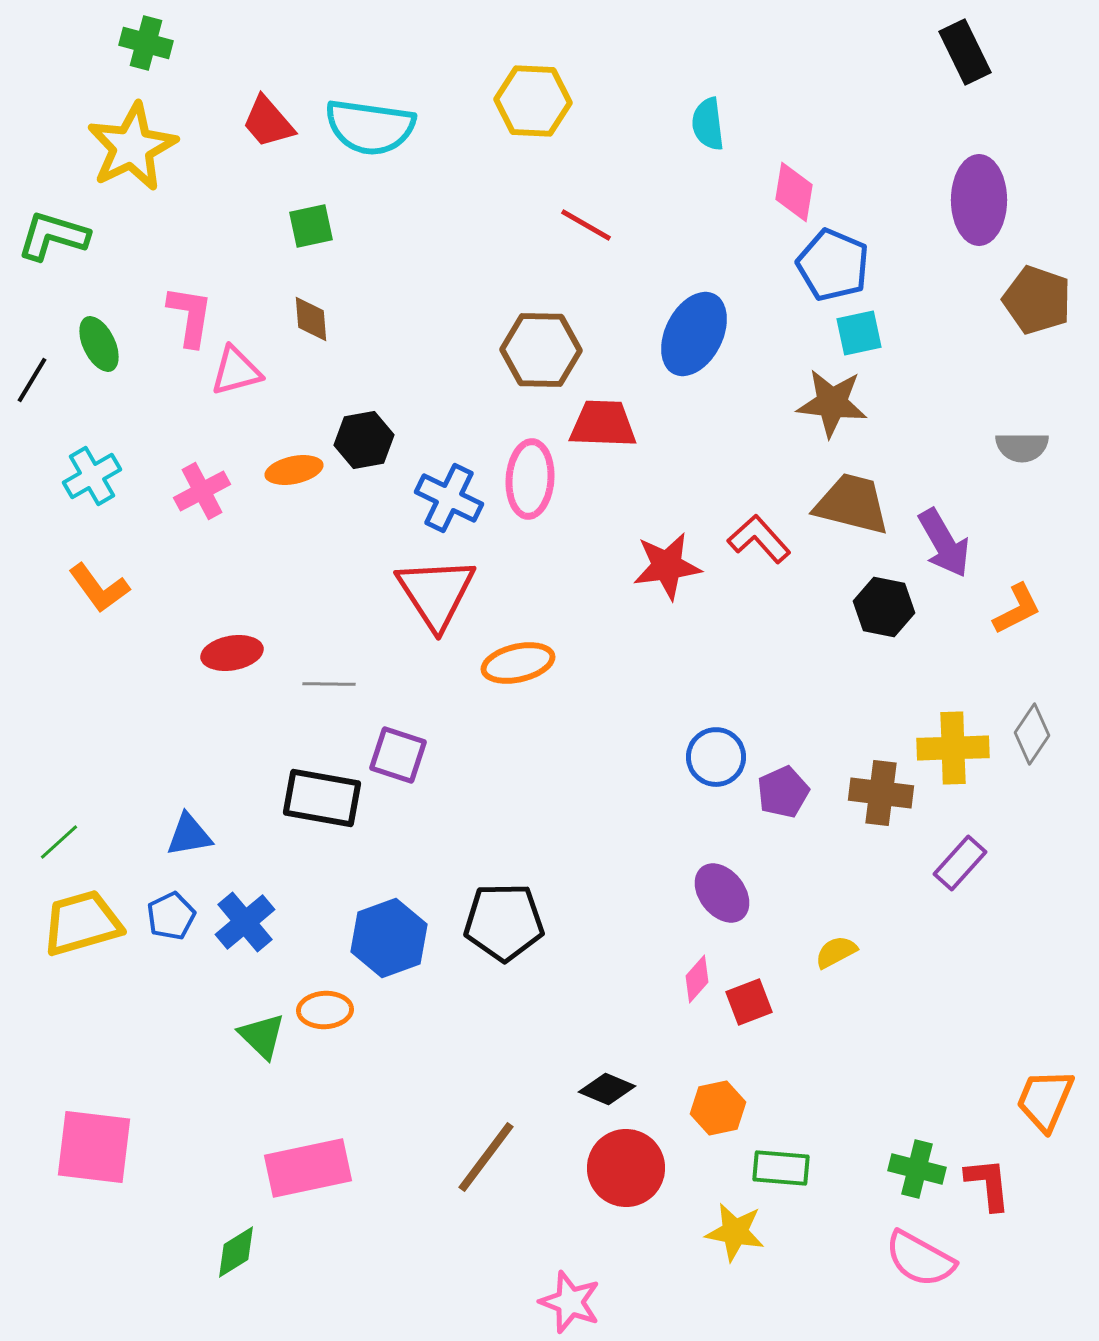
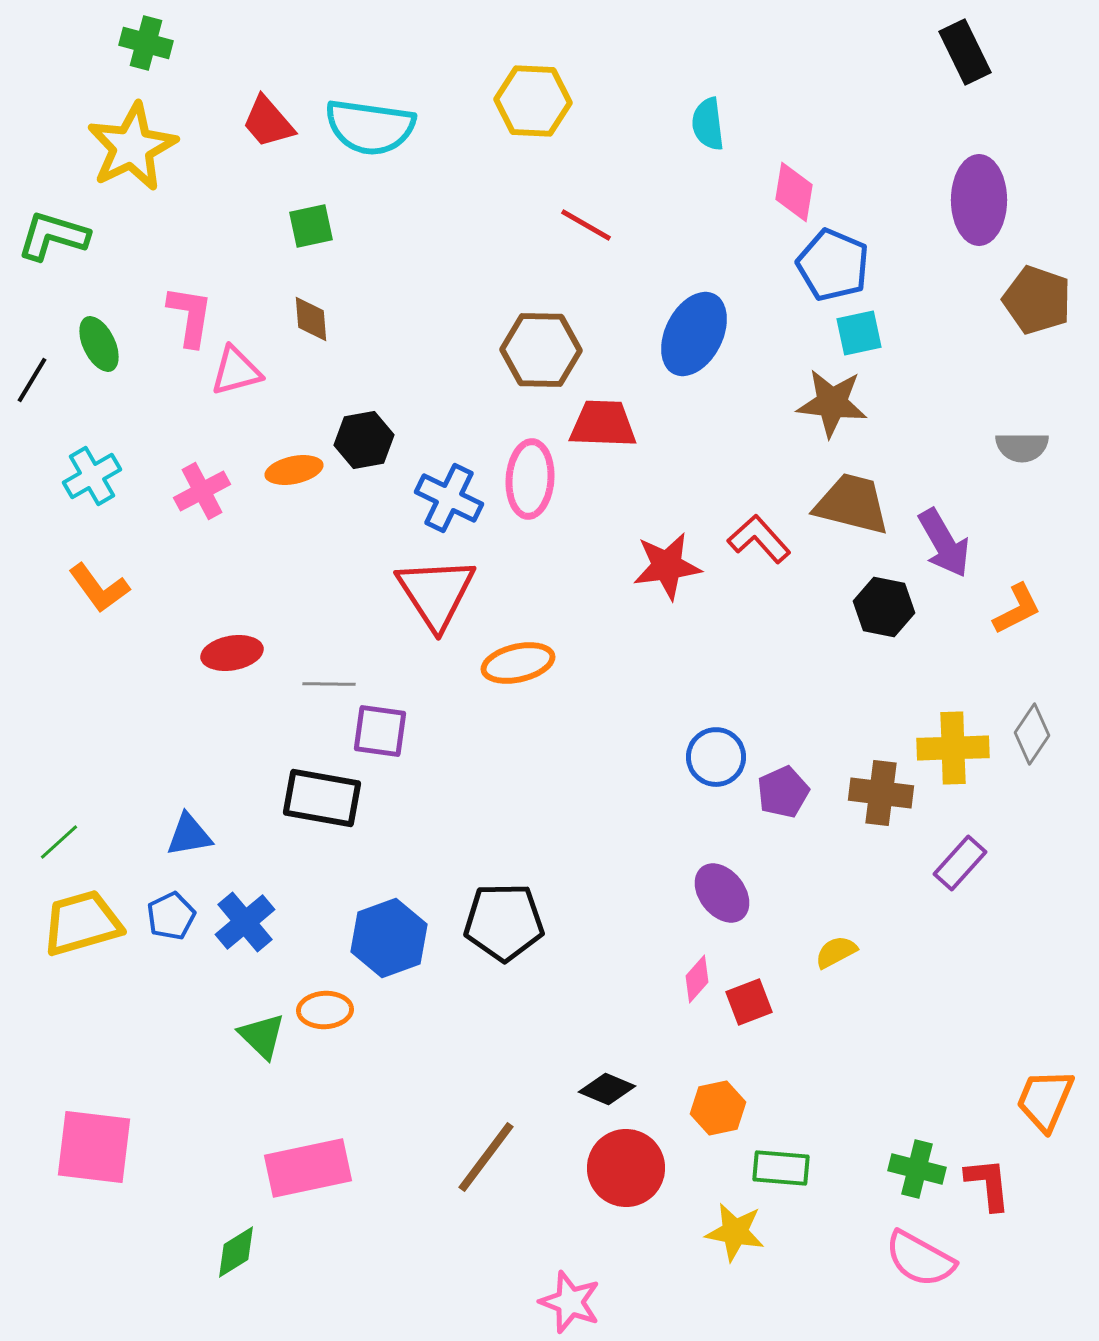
purple square at (398, 755): moved 18 px left, 24 px up; rotated 10 degrees counterclockwise
